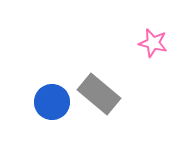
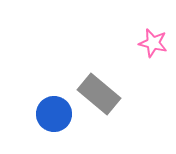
blue circle: moved 2 px right, 12 px down
